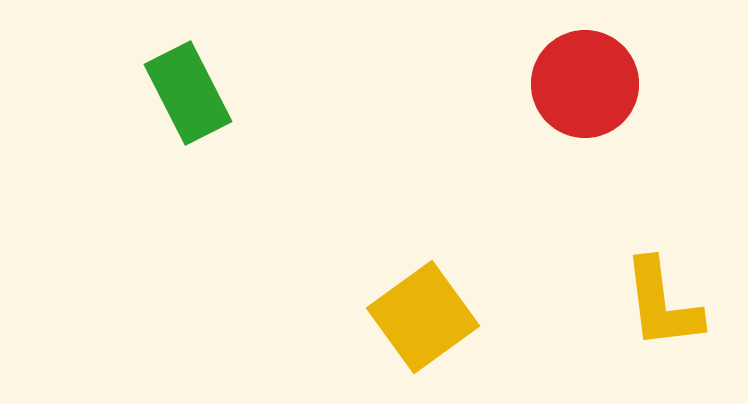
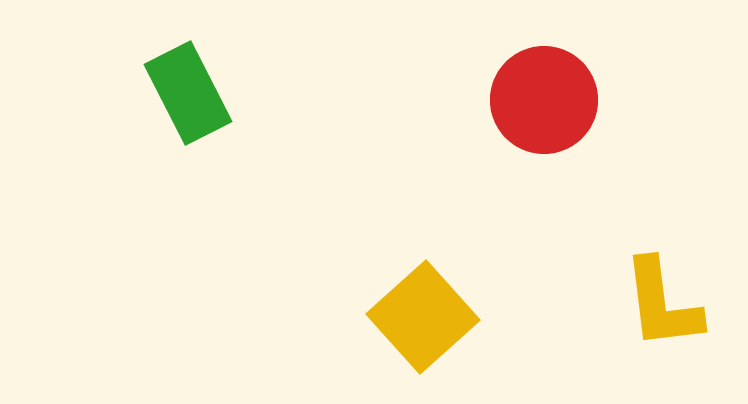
red circle: moved 41 px left, 16 px down
yellow square: rotated 6 degrees counterclockwise
